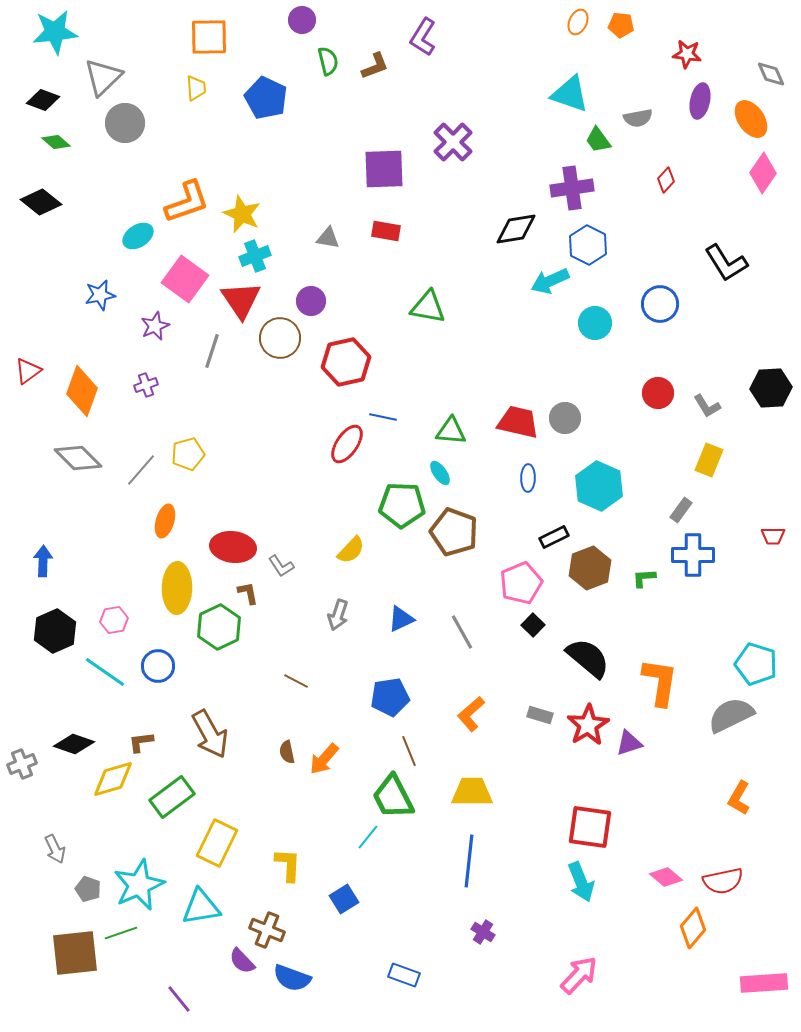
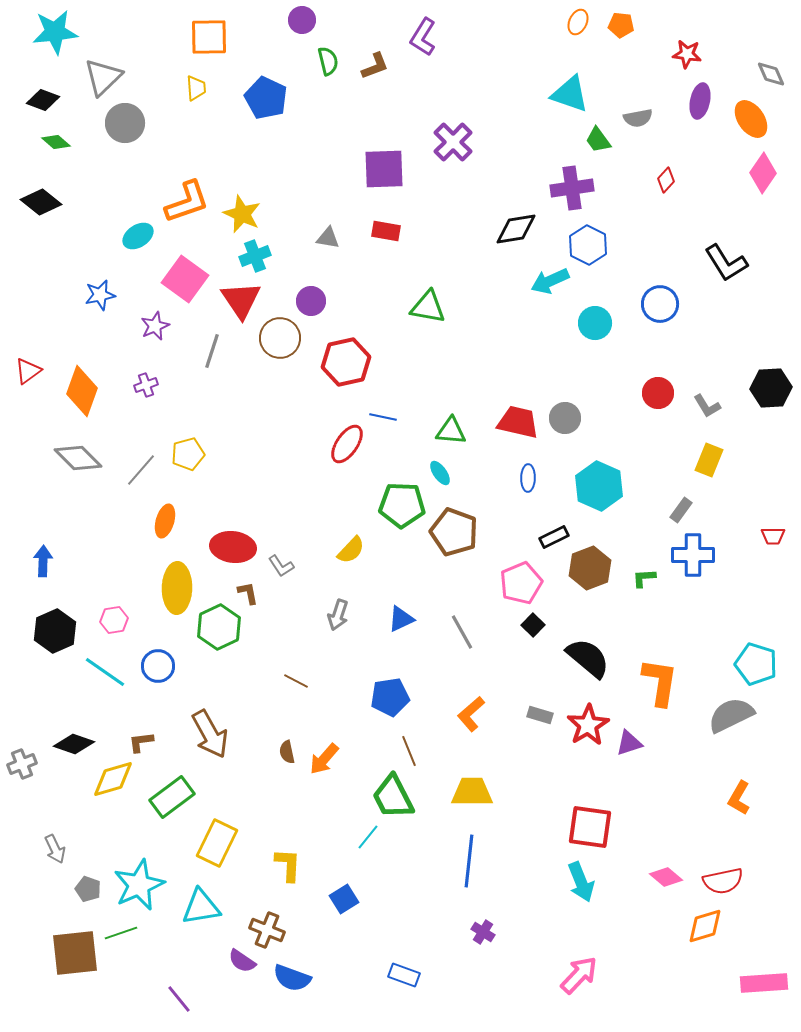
orange diamond at (693, 928): moved 12 px right, 2 px up; rotated 33 degrees clockwise
purple semicircle at (242, 961): rotated 12 degrees counterclockwise
